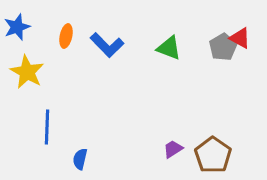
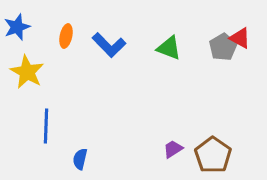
blue L-shape: moved 2 px right
blue line: moved 1 px left, 1 px up
